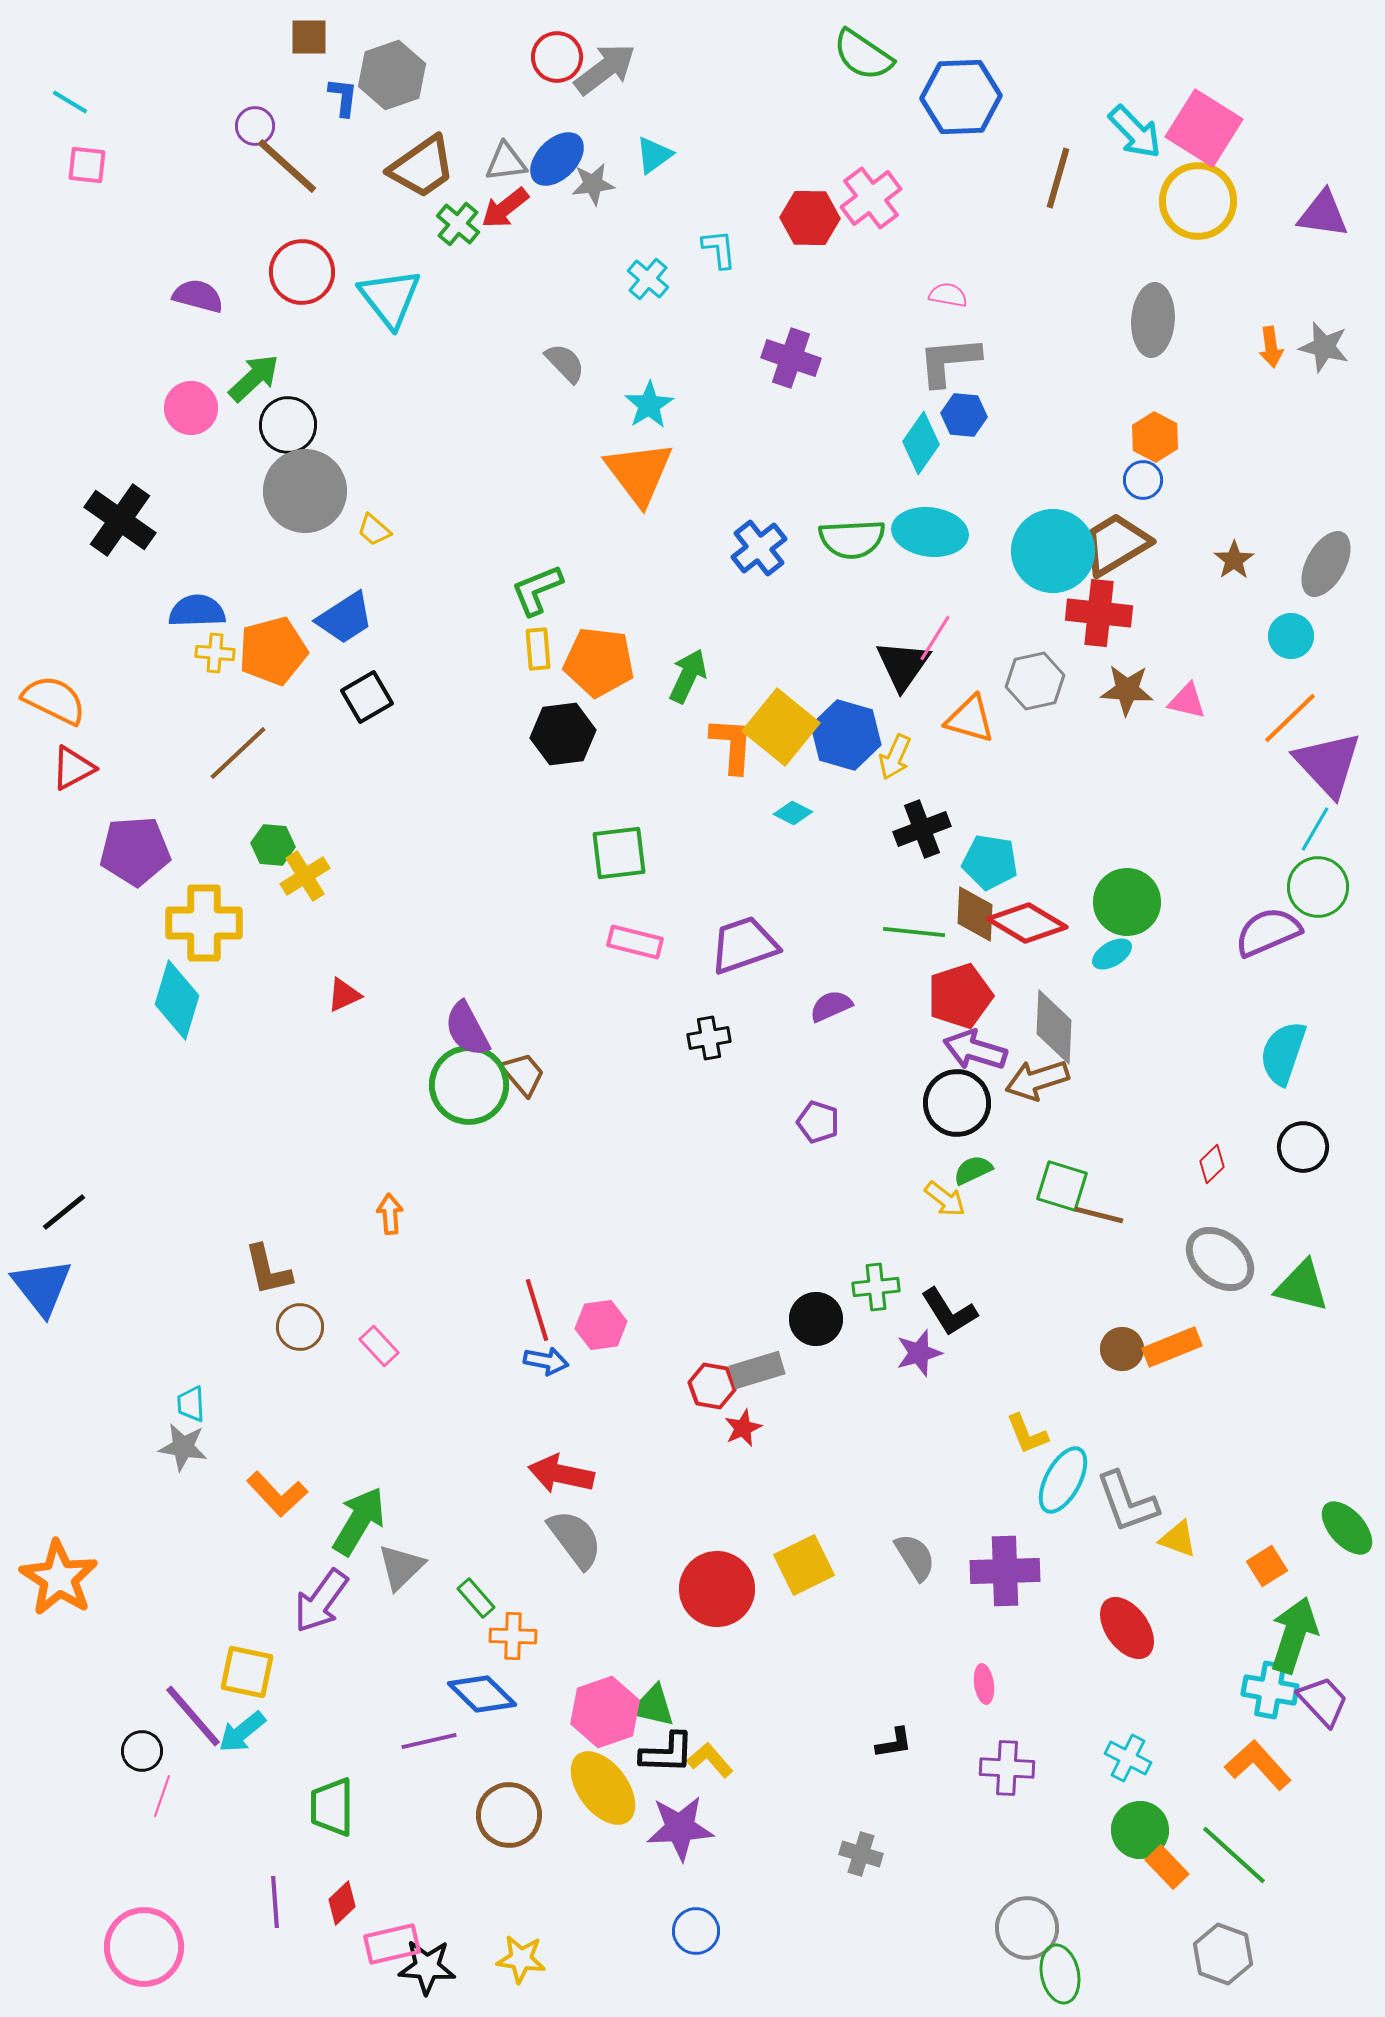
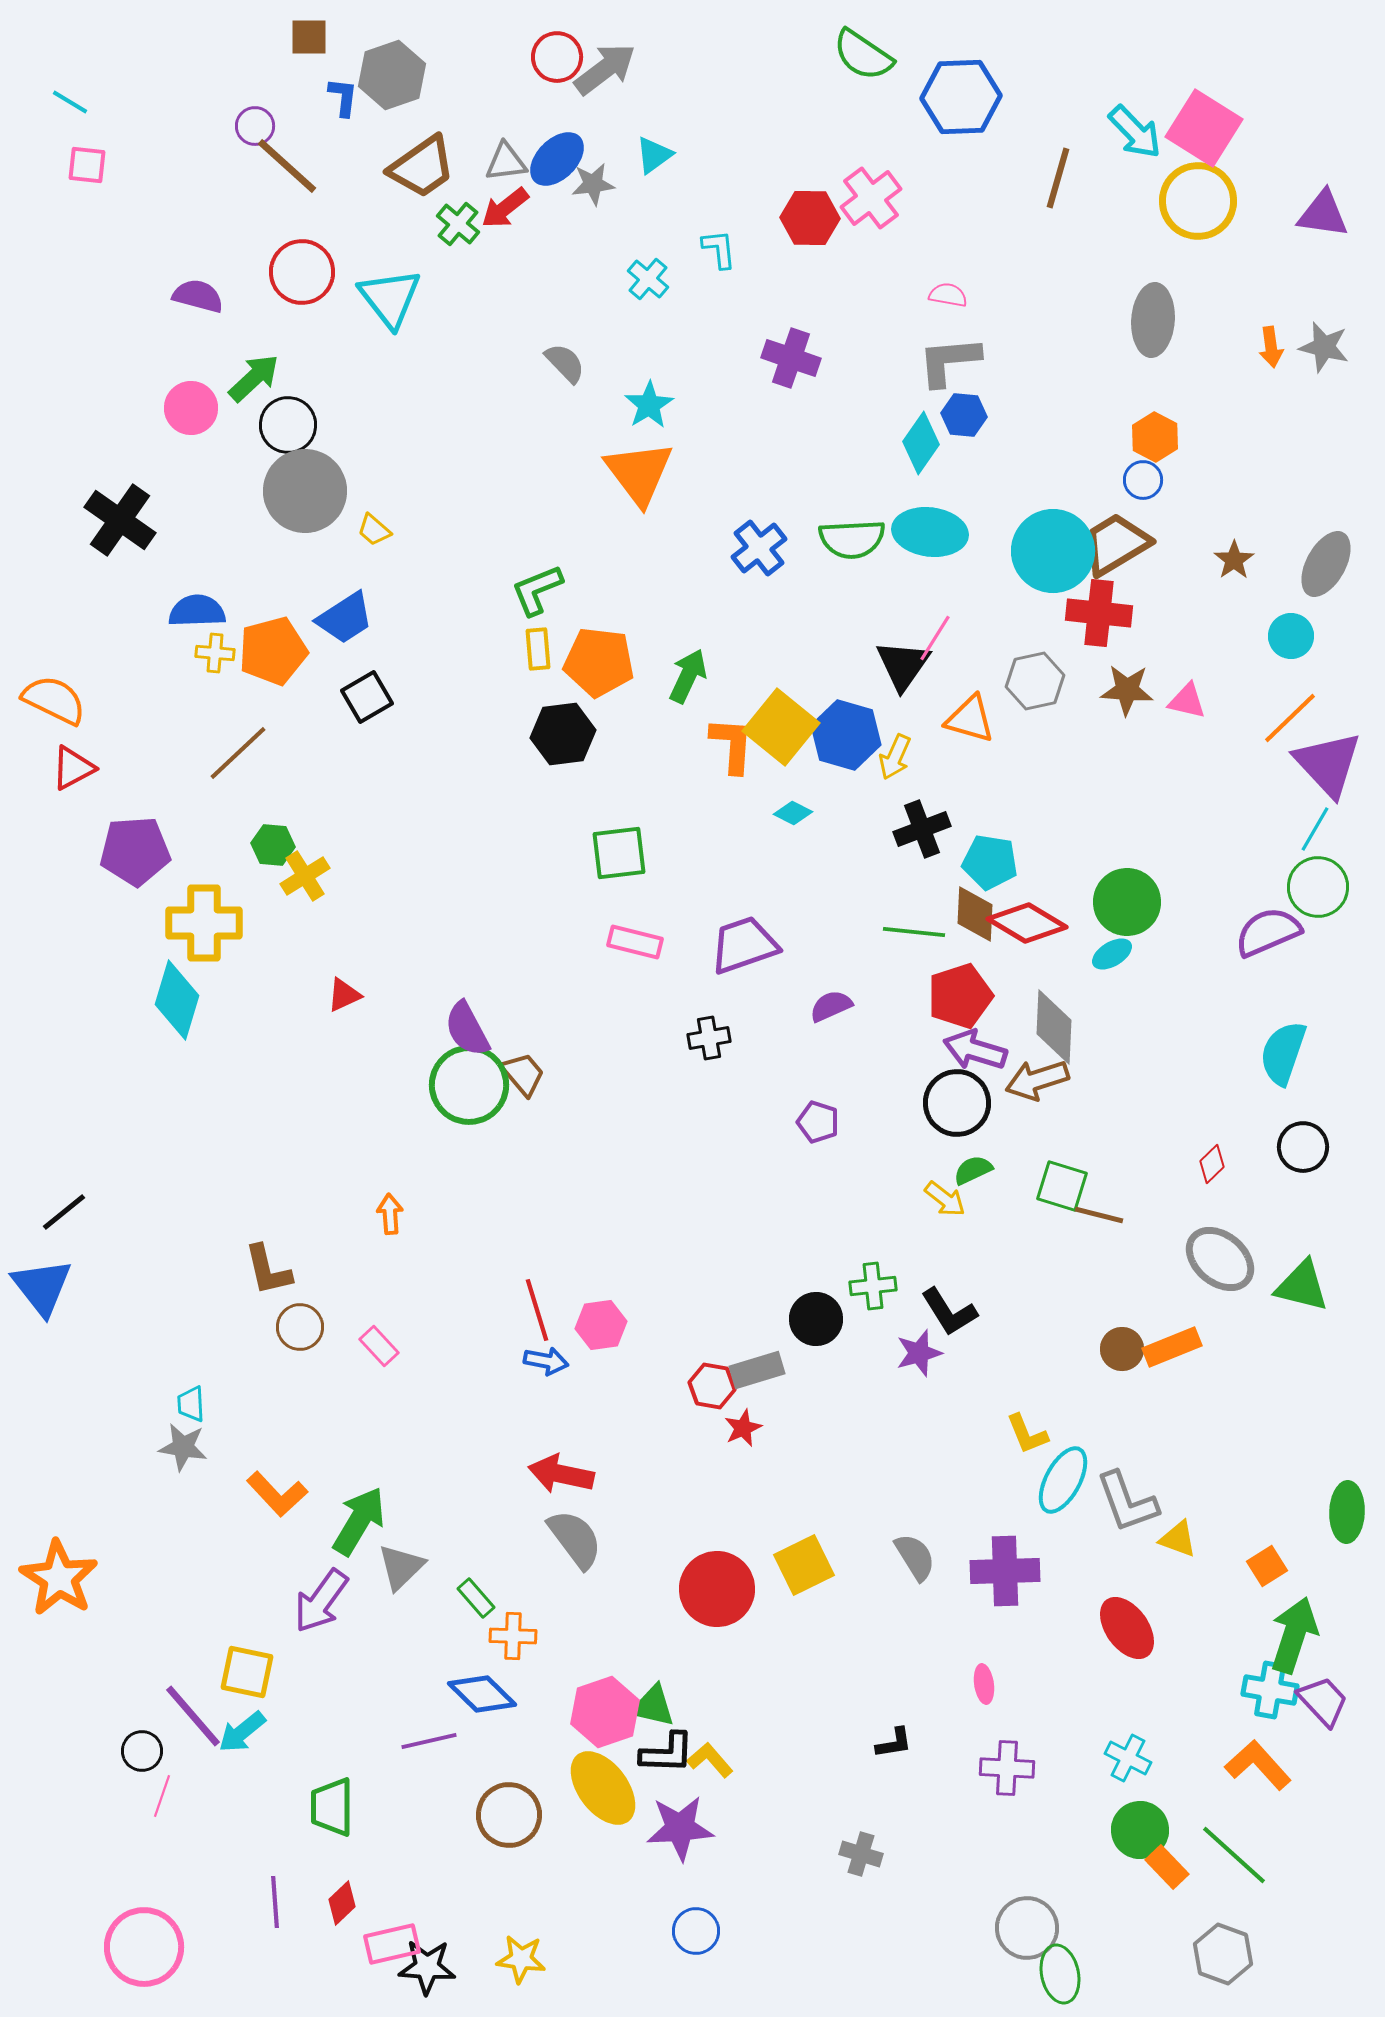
green cross at (876, 1287): moved 3 px left, 1 px up
green ellipse at (1347, 1528): moved 16 px up; rotated 44 degrees clockwise
